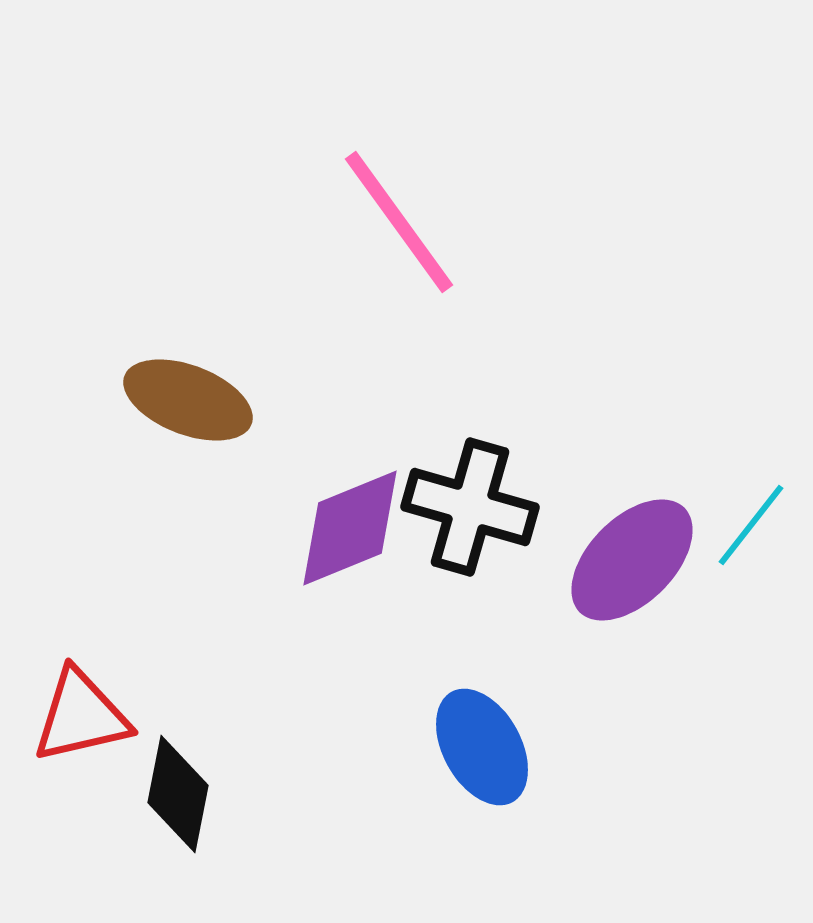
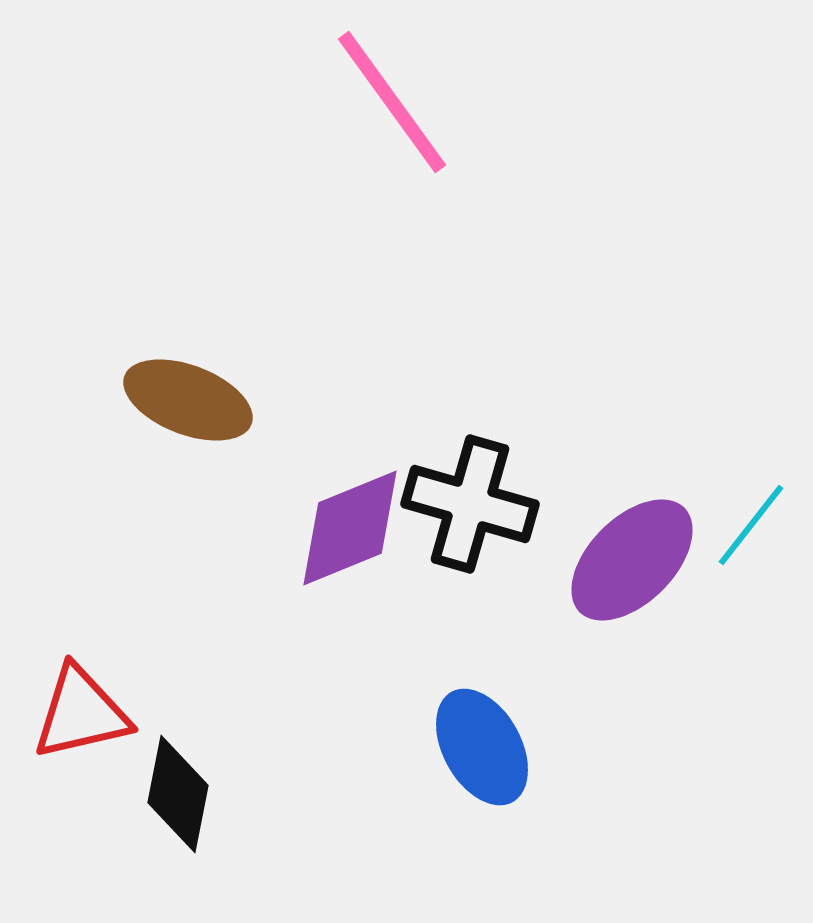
pink line: moved 7 px left, 120 px up
black cross: moved 3 px up
red triangle: moved 3 px up
